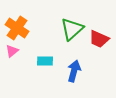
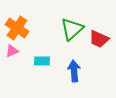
pink triangle: rotated 16 degrees clockwise
cyan rectangle: moved 3 px left
blue arrow: rotated 20 degrees counterclockwise
